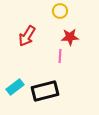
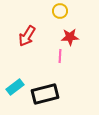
black rectangle: moved 3 px down
